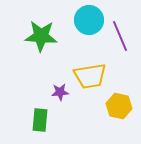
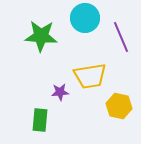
cyan circle: moved 4 px left, 2 px up
purple line: moved 1 px right, 1 px down
